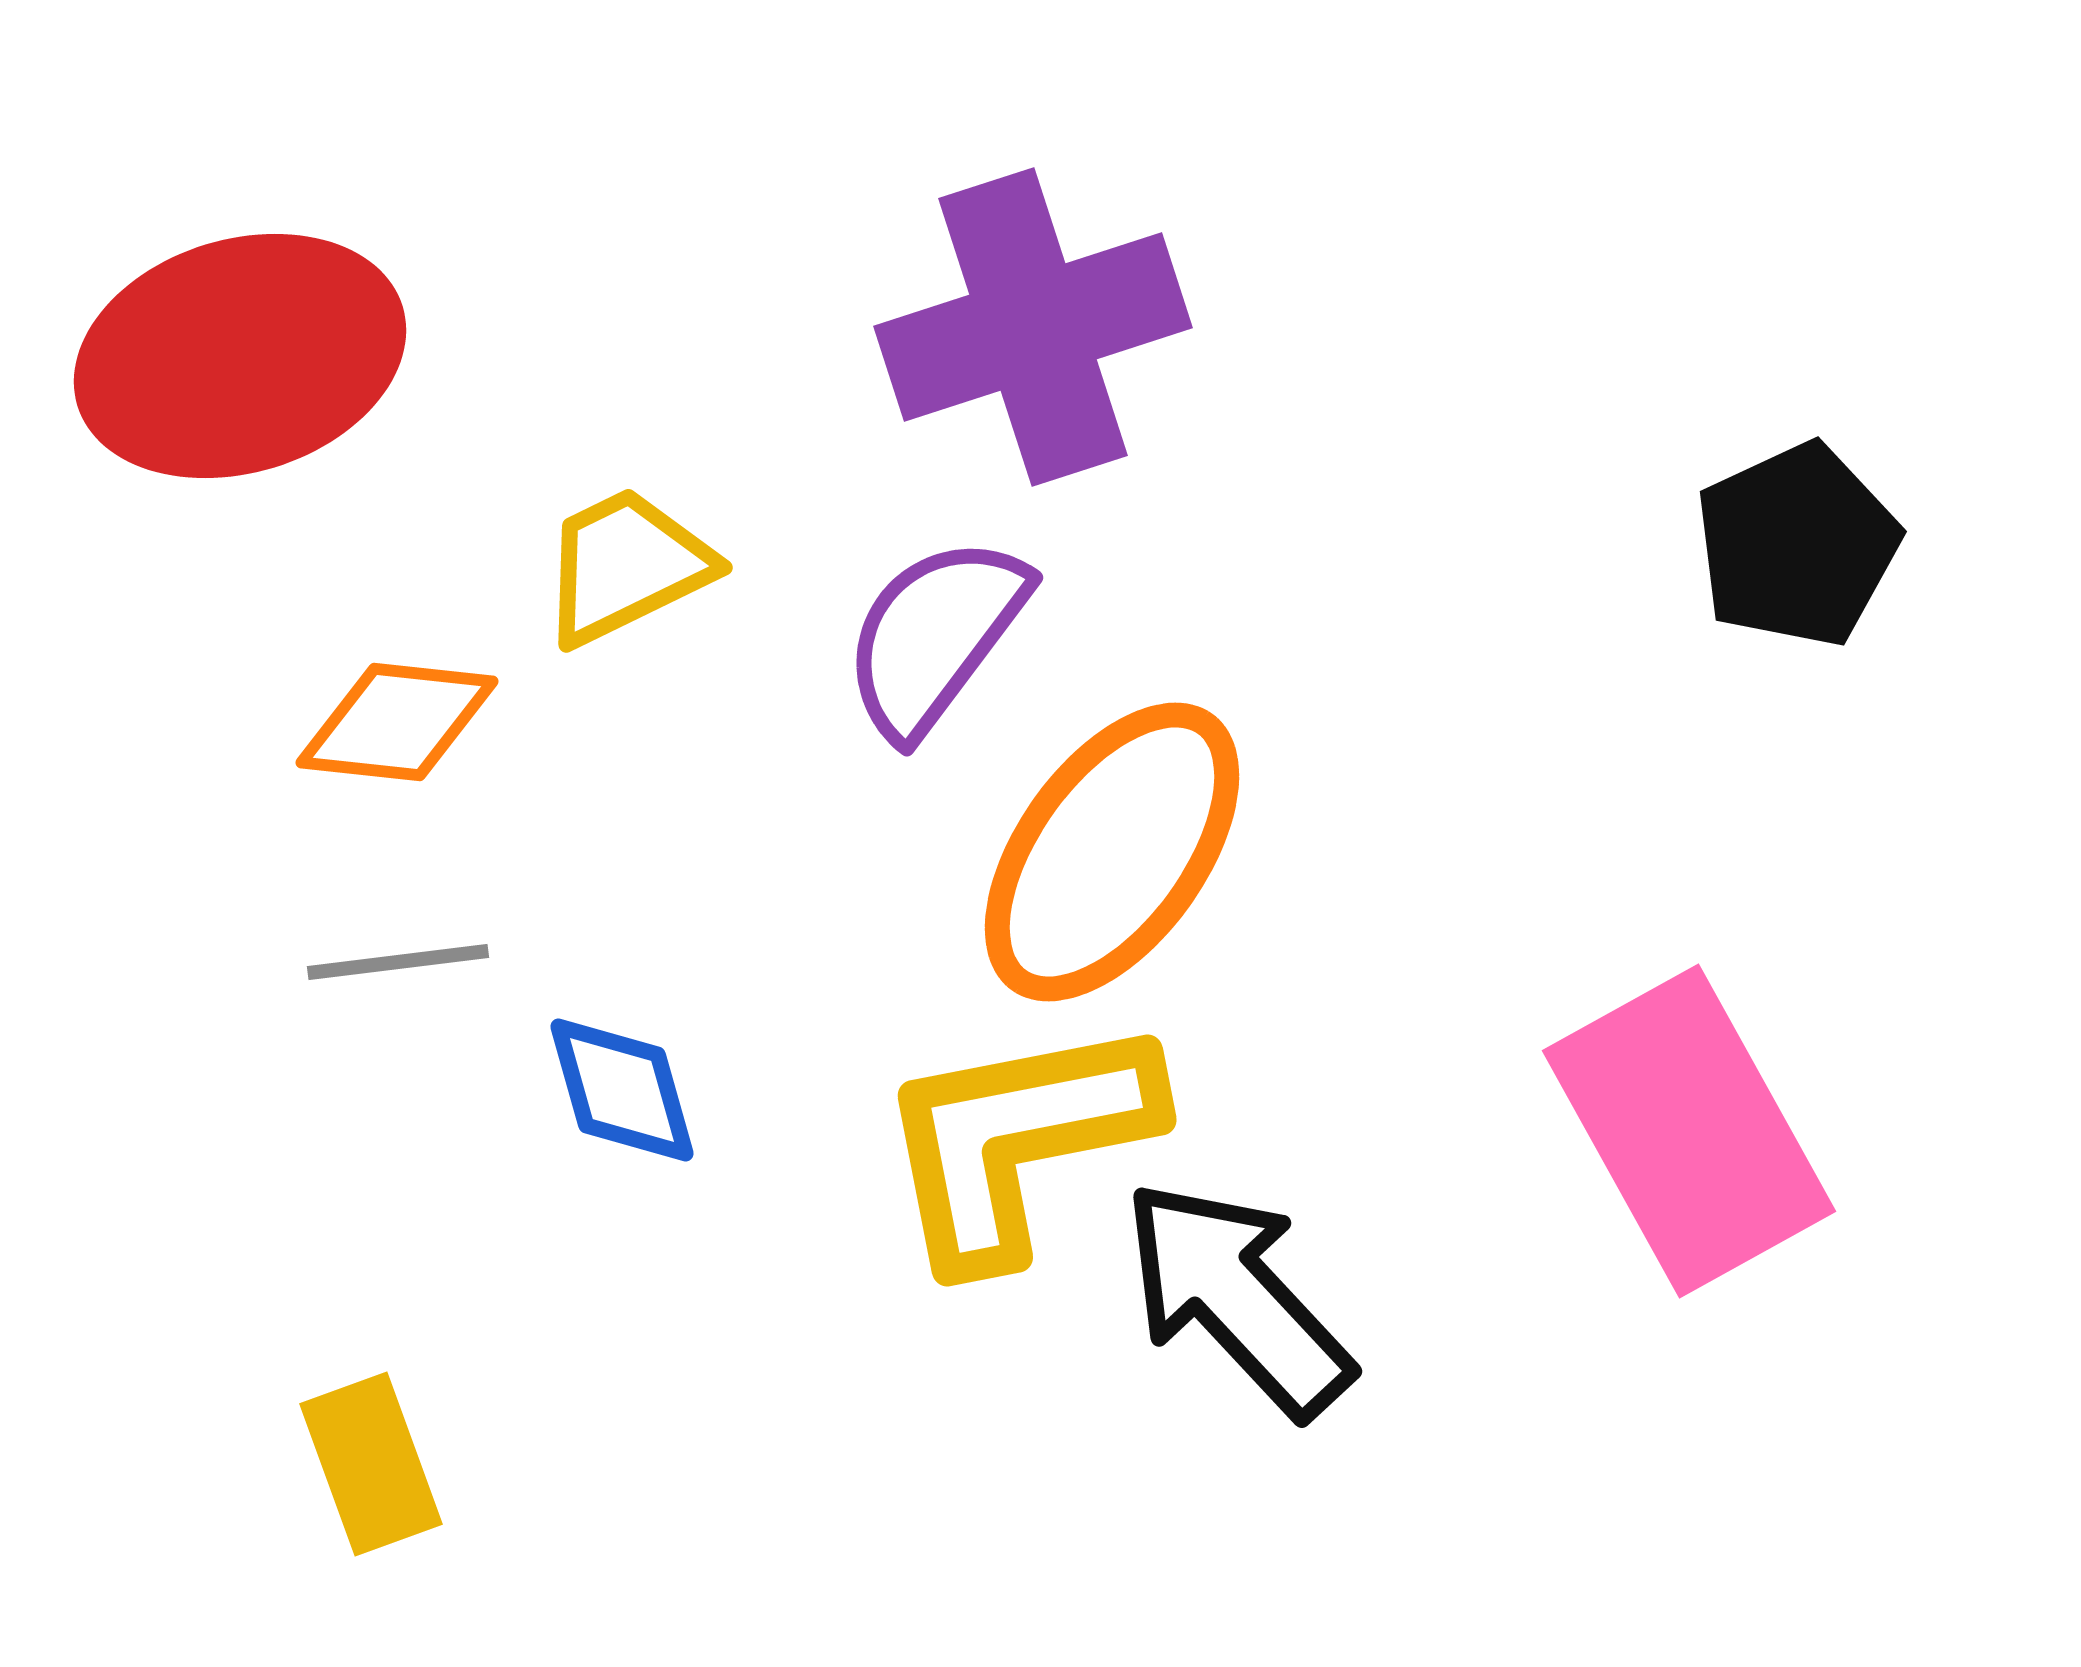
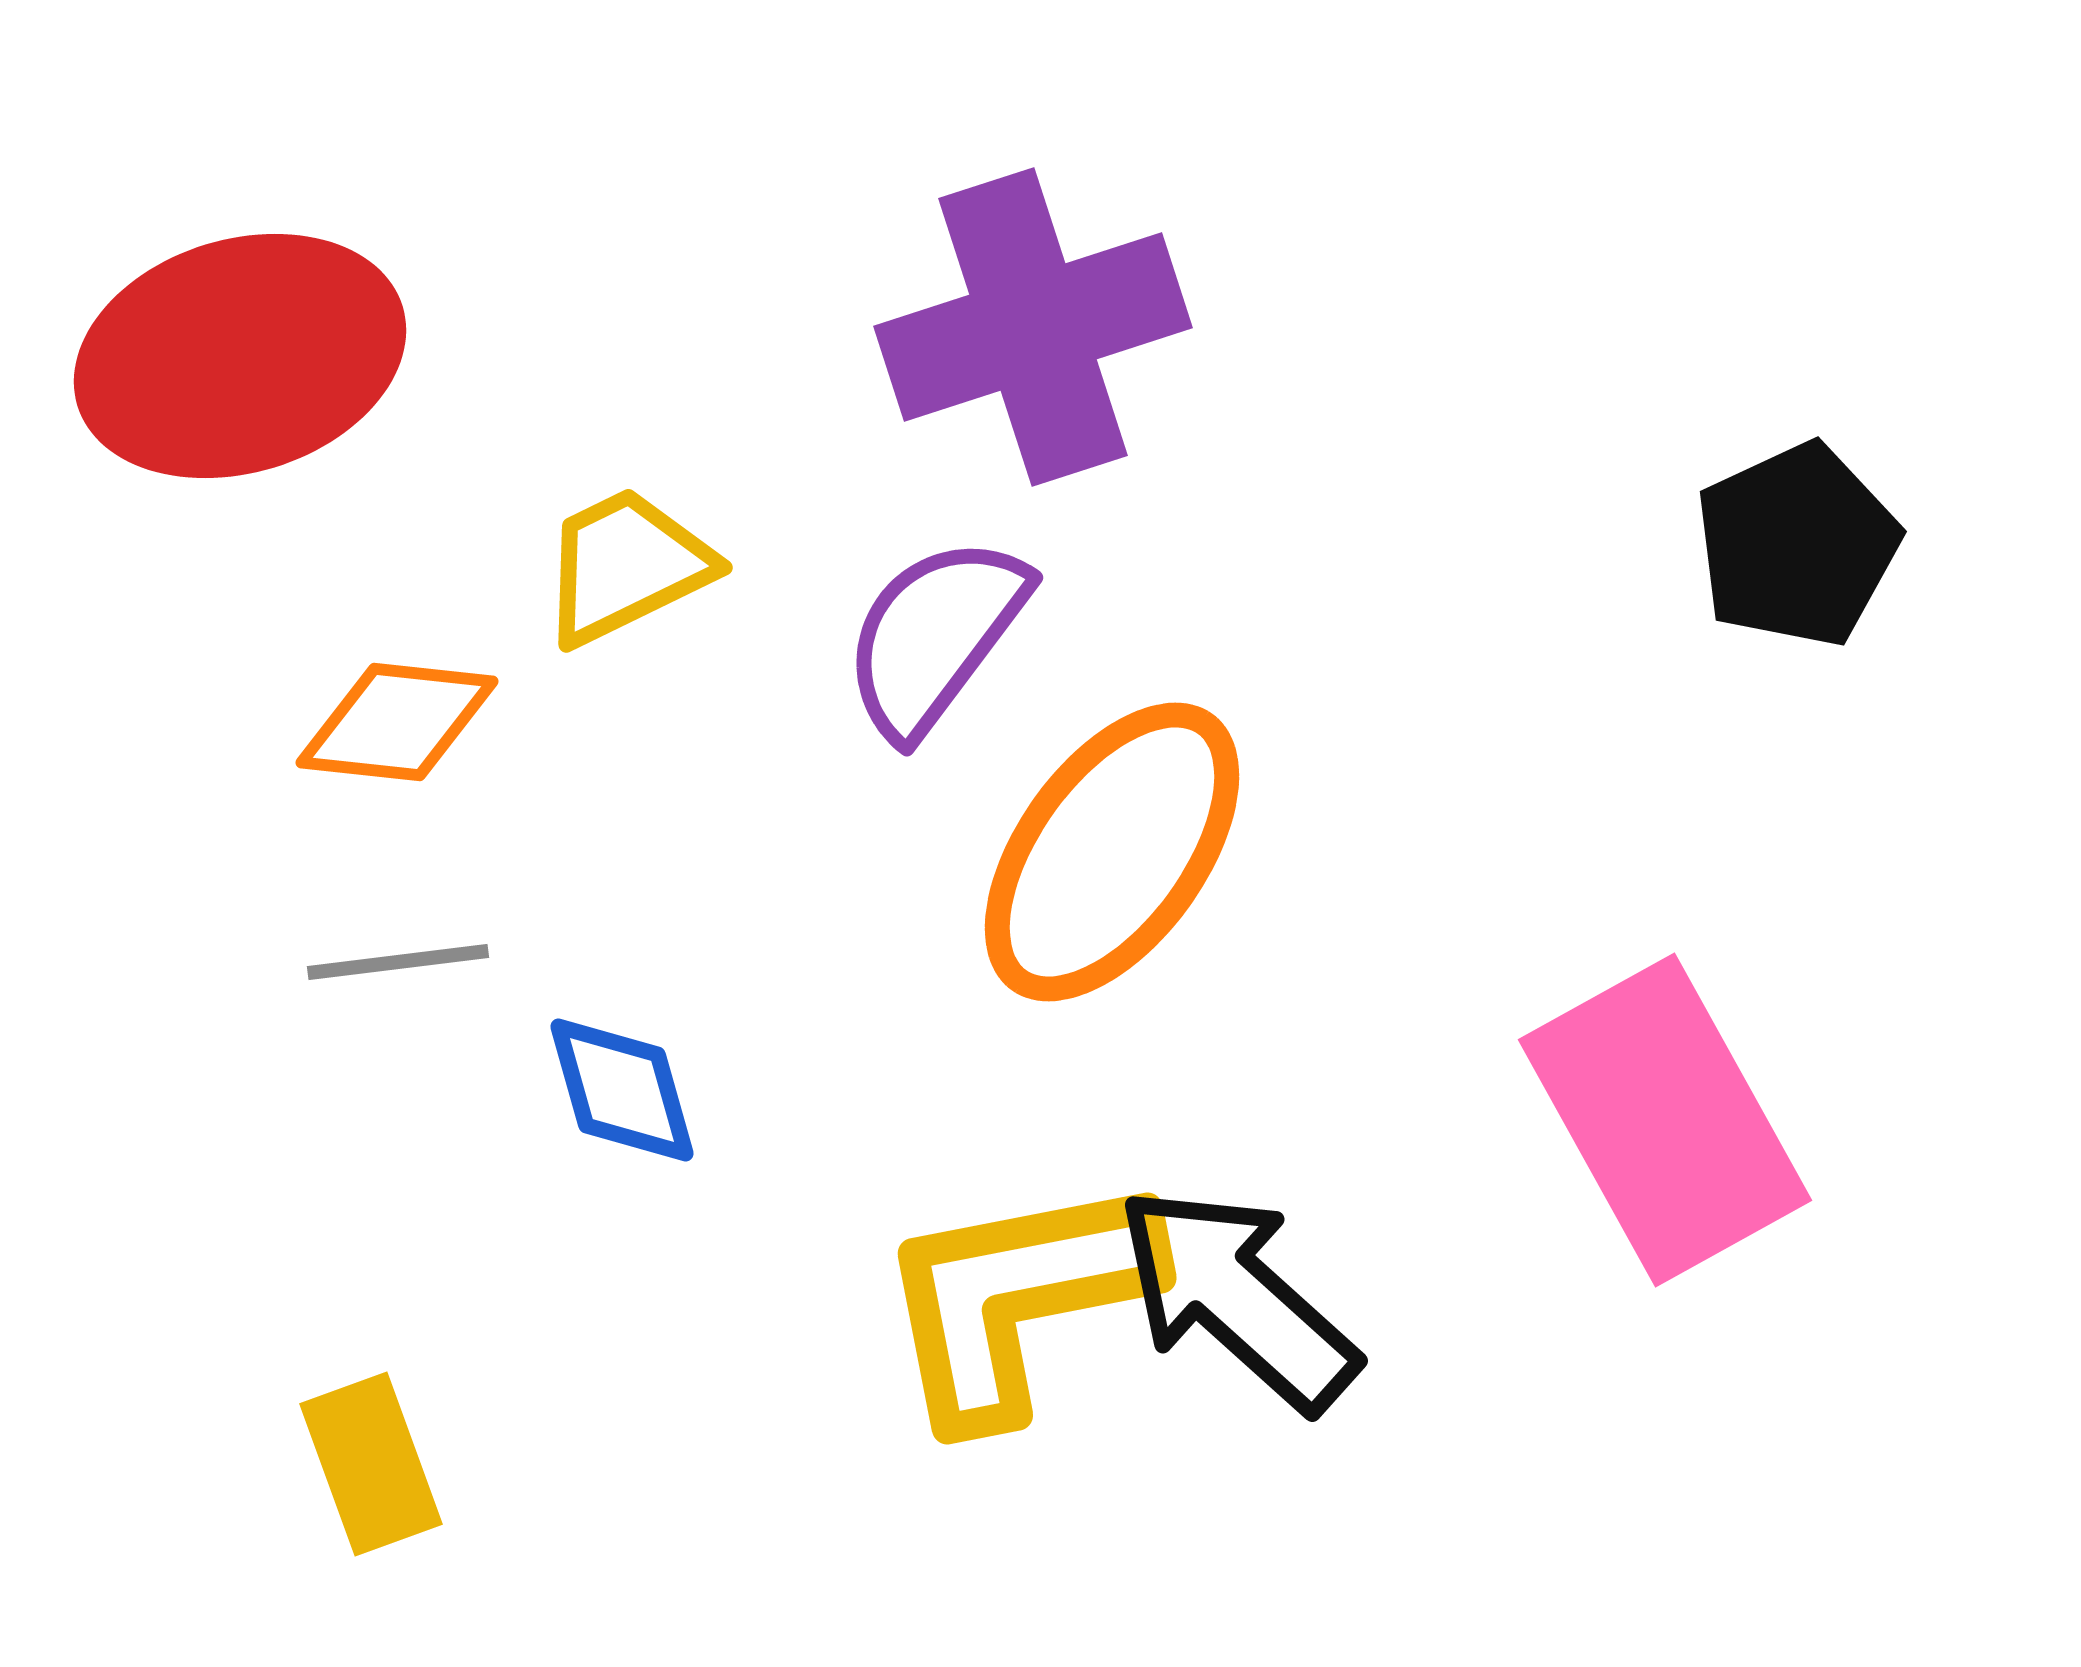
pink rectangle: moved 24 px left, 11 px up
yellow L-shape: moved 158 px down
black arrow: rotated 5 degrees counterclockwise
